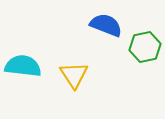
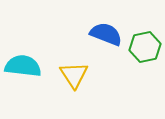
blue semicircle: moved 9 px down
